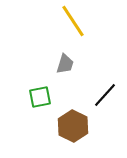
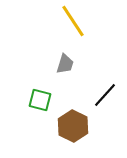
green square: moved 3 px down; rotated 25 degrees clockwise
